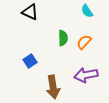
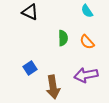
orange semicircle: moved 3 px right; rotated 84 degrees counterclockwise
blue square: moved 7 px down
